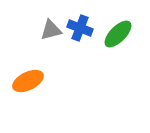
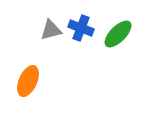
blue cross: moved 1 px right
orange ellipse: rotated 40 degrees counterclockwise
